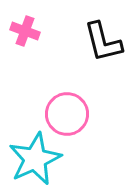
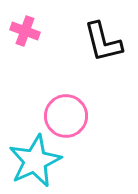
pink circle: moved 1 px left, 2 px down
cyan star: moved 2 px down
